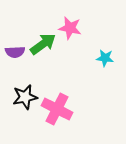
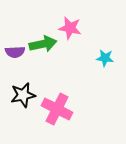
green arrow: rotated 24 degrees clockwise
black star: moved 2 px left, 2 px up
